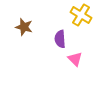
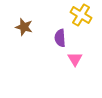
purple semicircle: moved 1 px up
pink triangle: rotated 14 degrees clockwise
